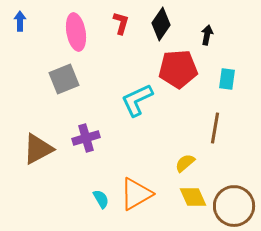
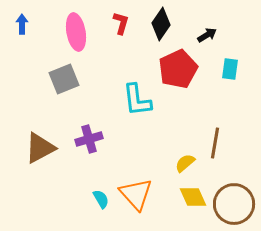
blue arrow: moved 2 px right, 3 px down
black arrow: rotated 48 degrees clockwise
red pentagon: rotated 21 degrees counterclockwise
cyan rectangle: moved 3 px right, 10 px up
cyan L-shape: rotated 72 degrees counterclockwise
brown line: moved 15 px down
purple cross: moved 3 px right, 1 px down
brown triangle: moved 2 px right, 1 px up
orange triangle: rotated 42 degrees counterclockwise
brown circle: moved 2 px up
